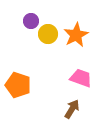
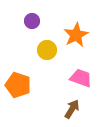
purple circle: moved 1 px right
yellow circle: moved 1 px left, 16 px down
